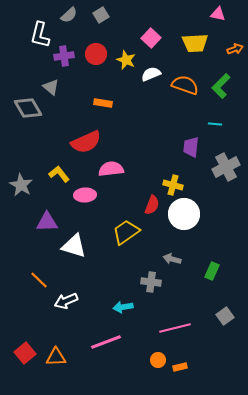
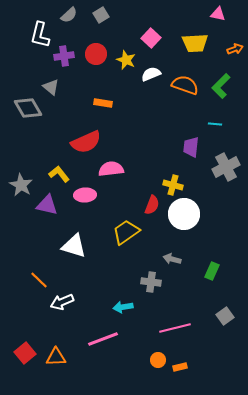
purple triangle at (47, 222): moved 17 px up; rotated 15 degrees clockwise
white arrow at (66, 301): moved 4 px left, 1 px down
pink line at (106, 342): moved 3 px left, 3 px up
